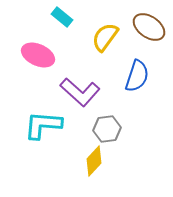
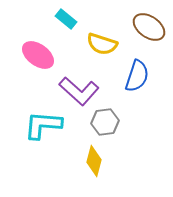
cyan rectangle: moved 4 px right, 2 px down
yellow semicircle: moved 3 px left, 7 px down; rotated 108 degrees counterclockwise
pink ellipse: rotated 12 degrees clockwise
purple L-shape: moved 1 px left, 1 px up
gray hexagon: moved 2 px left, 7 px up
yellow diamond: rotated 28 degrees counterclockwise
